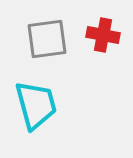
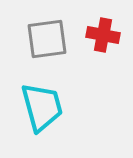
cyan trapezoid: moved 6 px right, 2 px down
